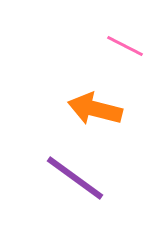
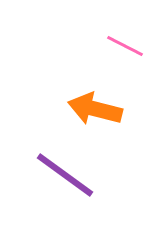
purple line: moved 10 px left, 3 px up
